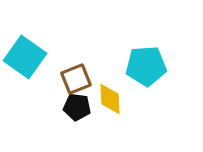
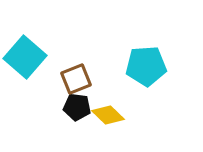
cyan square: rotated 6 degrees clockwise
yellow diamond: moved 2 px left, 16 px down; rotated 44 degrees counterclockwise
